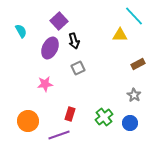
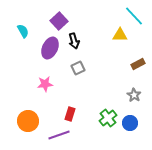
cyan semicircle: moved 2 px right
green cross: moved 4 px right, 1 px down
